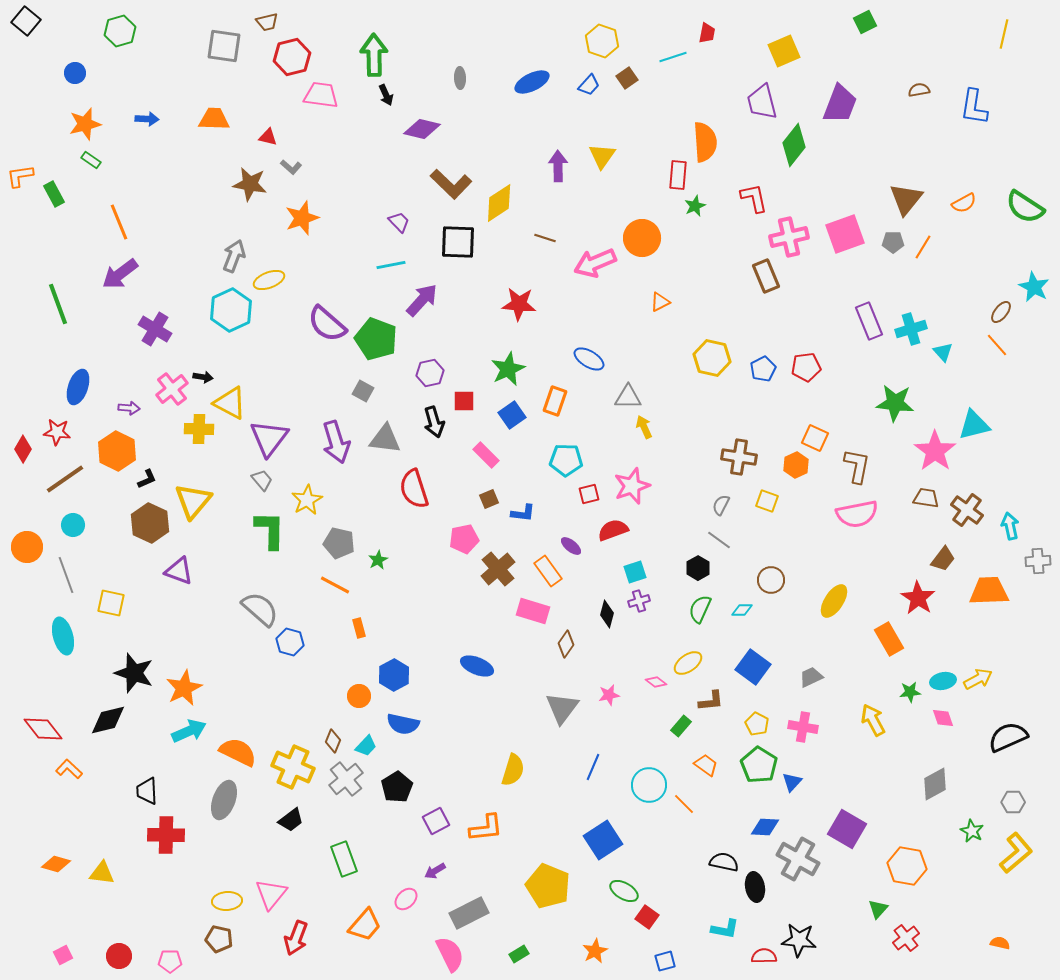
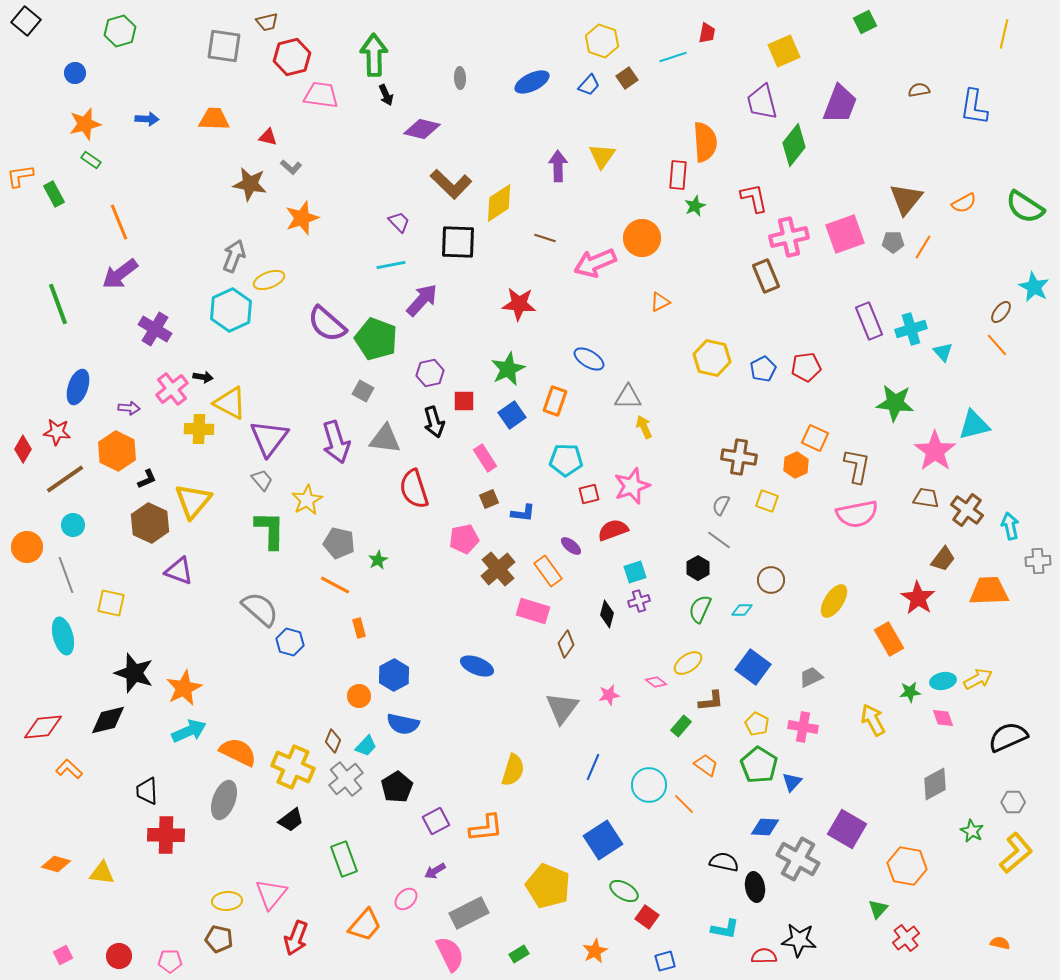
pink rectangle at (486, 455): moved 1 px left, 3 px down; rotated 12 degrees clockwise
red diamond at (43, 729): moved 2 px up; rotated 57 degrees counterclockwise
